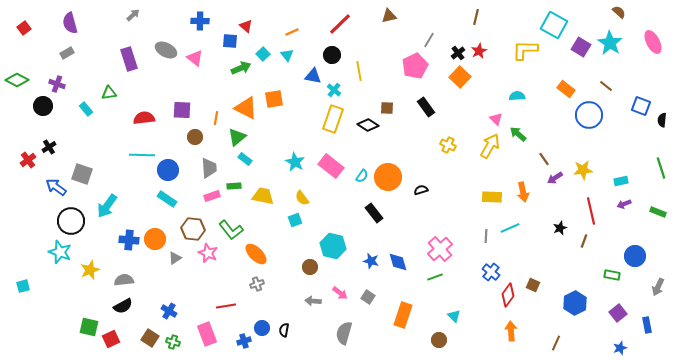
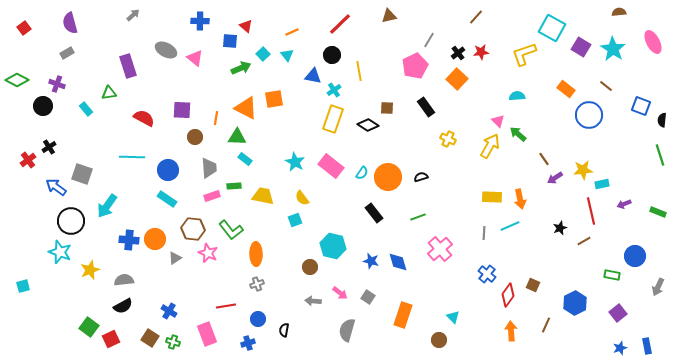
brown semicircle at (619, 12): rotated 48 degrees counterclockwise
brown line at (476, 17): rotated 28 degrees clockwise
cyan square at (554, 25): moved 2 px left, 3 px down
cyan star at (610, 43): moved 3 px right, 6 px down
yellow L-shape at (525, 50): moved 1 px left, 4 px down; rotated 20 degrees counterclockwise
red star at (479, 51): moved 2 px right, 1 px down; rotated 21 degrees clockwise
purple rectangle at (129, 59): moved 1 px left, 7 px down
orange square at (460, 77): moved 3 px left, 2 px down
cyan cross at (334, 90): rotated 16 degrees clockwise
red semicircle at (144, 118): rotated 35 degrees clockwise
pink triangle at (496, 119): moved 2 px right, 2 px down
green triangle at (237, 137): rotated 42 degrees clockwise
yellow cross at (448, 145): moved 6 px up
cyan line at (142, 155): moved 10 px left, 2 px down
green line at (661, 168): moved 1 px left, 13 px up
cyan semicircle at (362, 176): moved 3 px up
cyan rectangle at (621, 181): moved 19 px left, 3 px down
black semicircle at (421, 190): moved 13 px up
orange arrow at (523, 192): moved 3 px left, 7 px down
cyan line at (510, 228): moved 2 px up
gray line at (486, 236): moved 2 px left, 3 px up
brown line at (584, 241): rotated 40 degrees clockwise
orange ellipse at (256, 254): rotated 45 degrees clockwise
blue cross at (491, 272): moved 4 px left, 2 px down
green line at (435, 277): moved 17 px left, 60 px up
cyan triangle at (454, 316): moved 1 px left, 1 px down
blue rectangle at (647, 325): moved 21 px down
green square at (89, 327): rotated 24 degrees clockwise
blue circle at (262, 328): moved 4 px left, 9 px up
gray semicircle at (344, 333): moved 3 px right, 3 px up
blue cross at (244, 341): moved 4 px right, 2 px down
brown line at (556, 343): moved 10 px left, 18 px up
